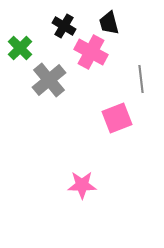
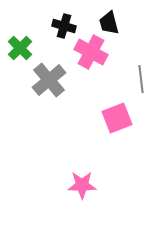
black cross: rotated 15 degrees counterclockwise
